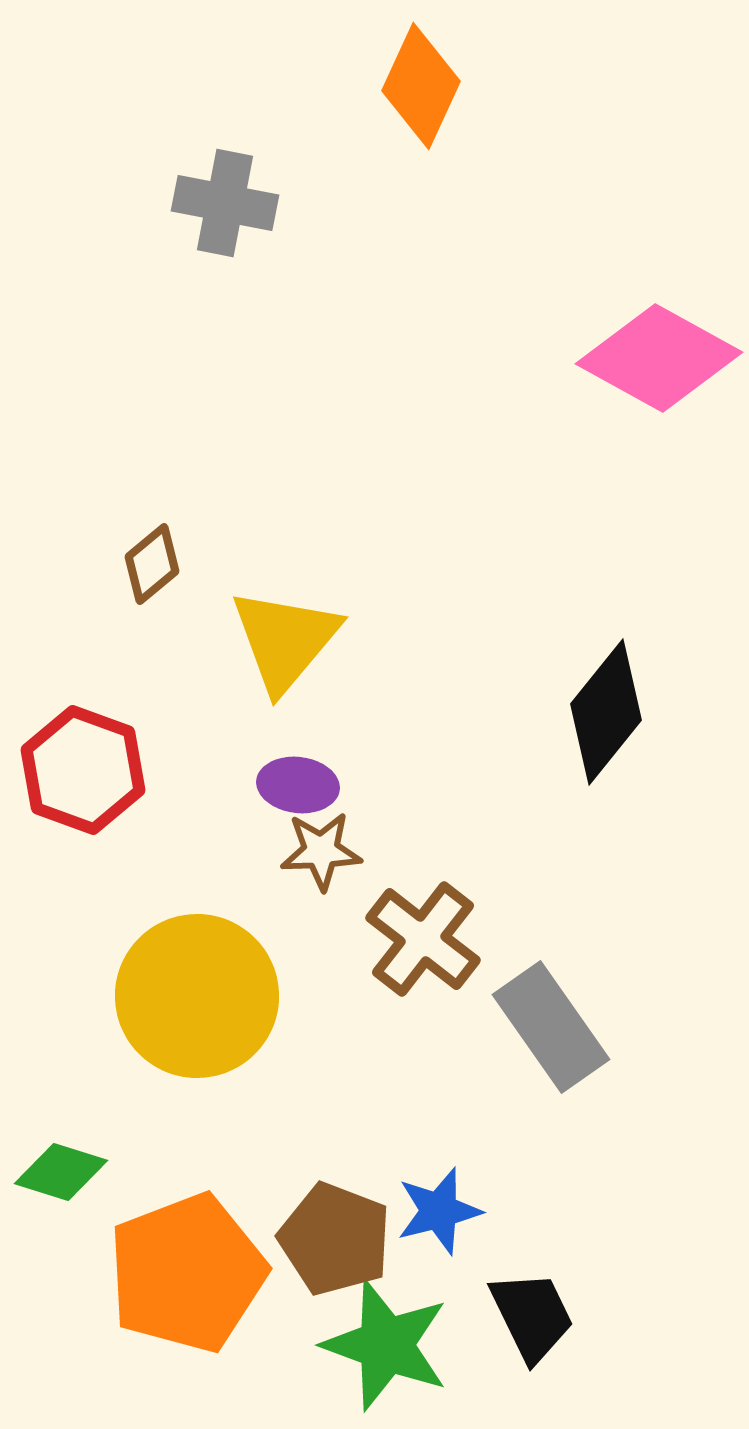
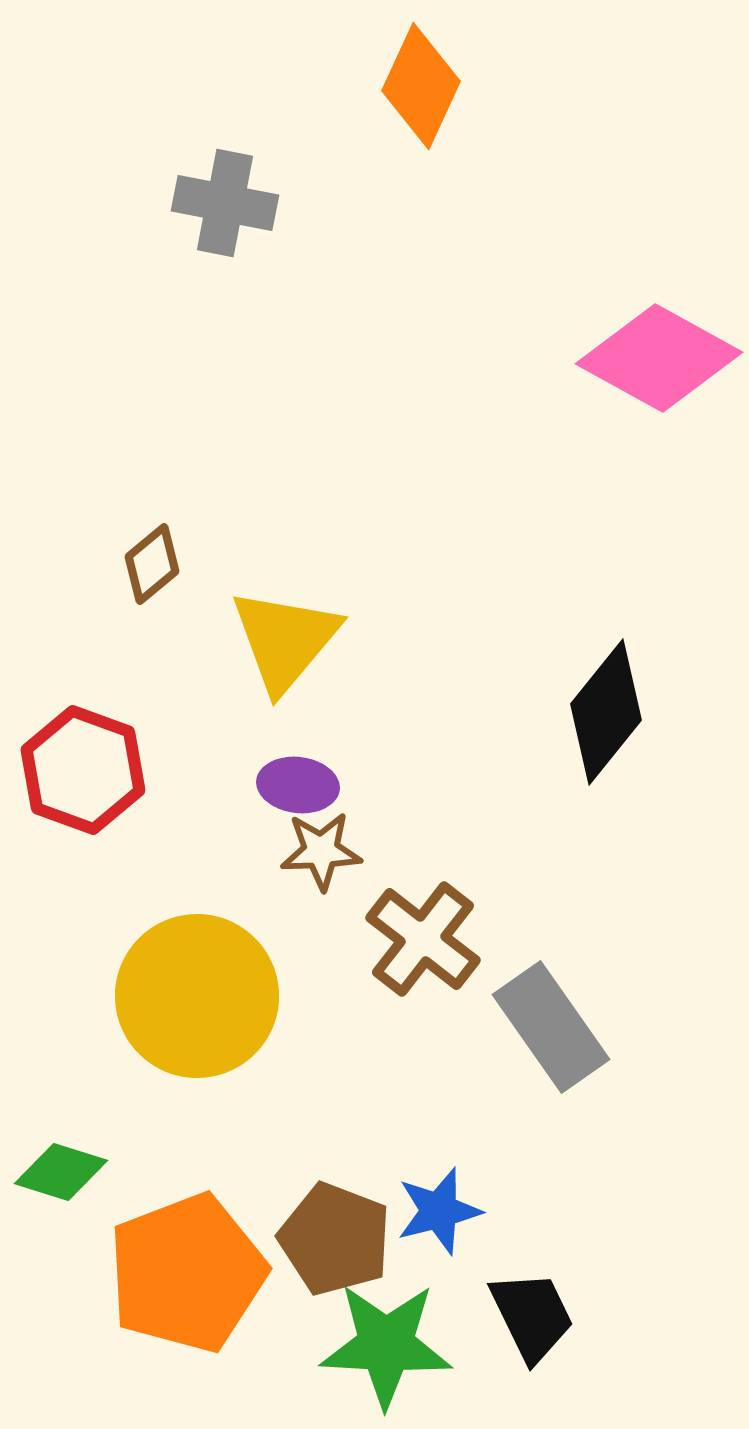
green star: rotated 17 degrees counterclockwise
